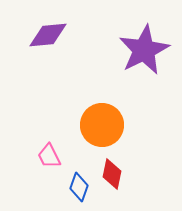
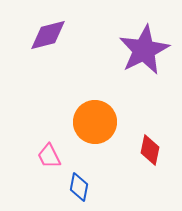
purple diamond: rotated 9 degrees counterclockwise
orange circle: moved 7 px left, 3 px up
red diamond: moved 38 px right, 24 px up
blue diamond: rotated 8 degrees counterclockwise
